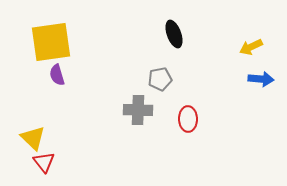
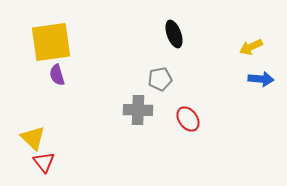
red ellipse: rotated 35 degrees counterclockwise
